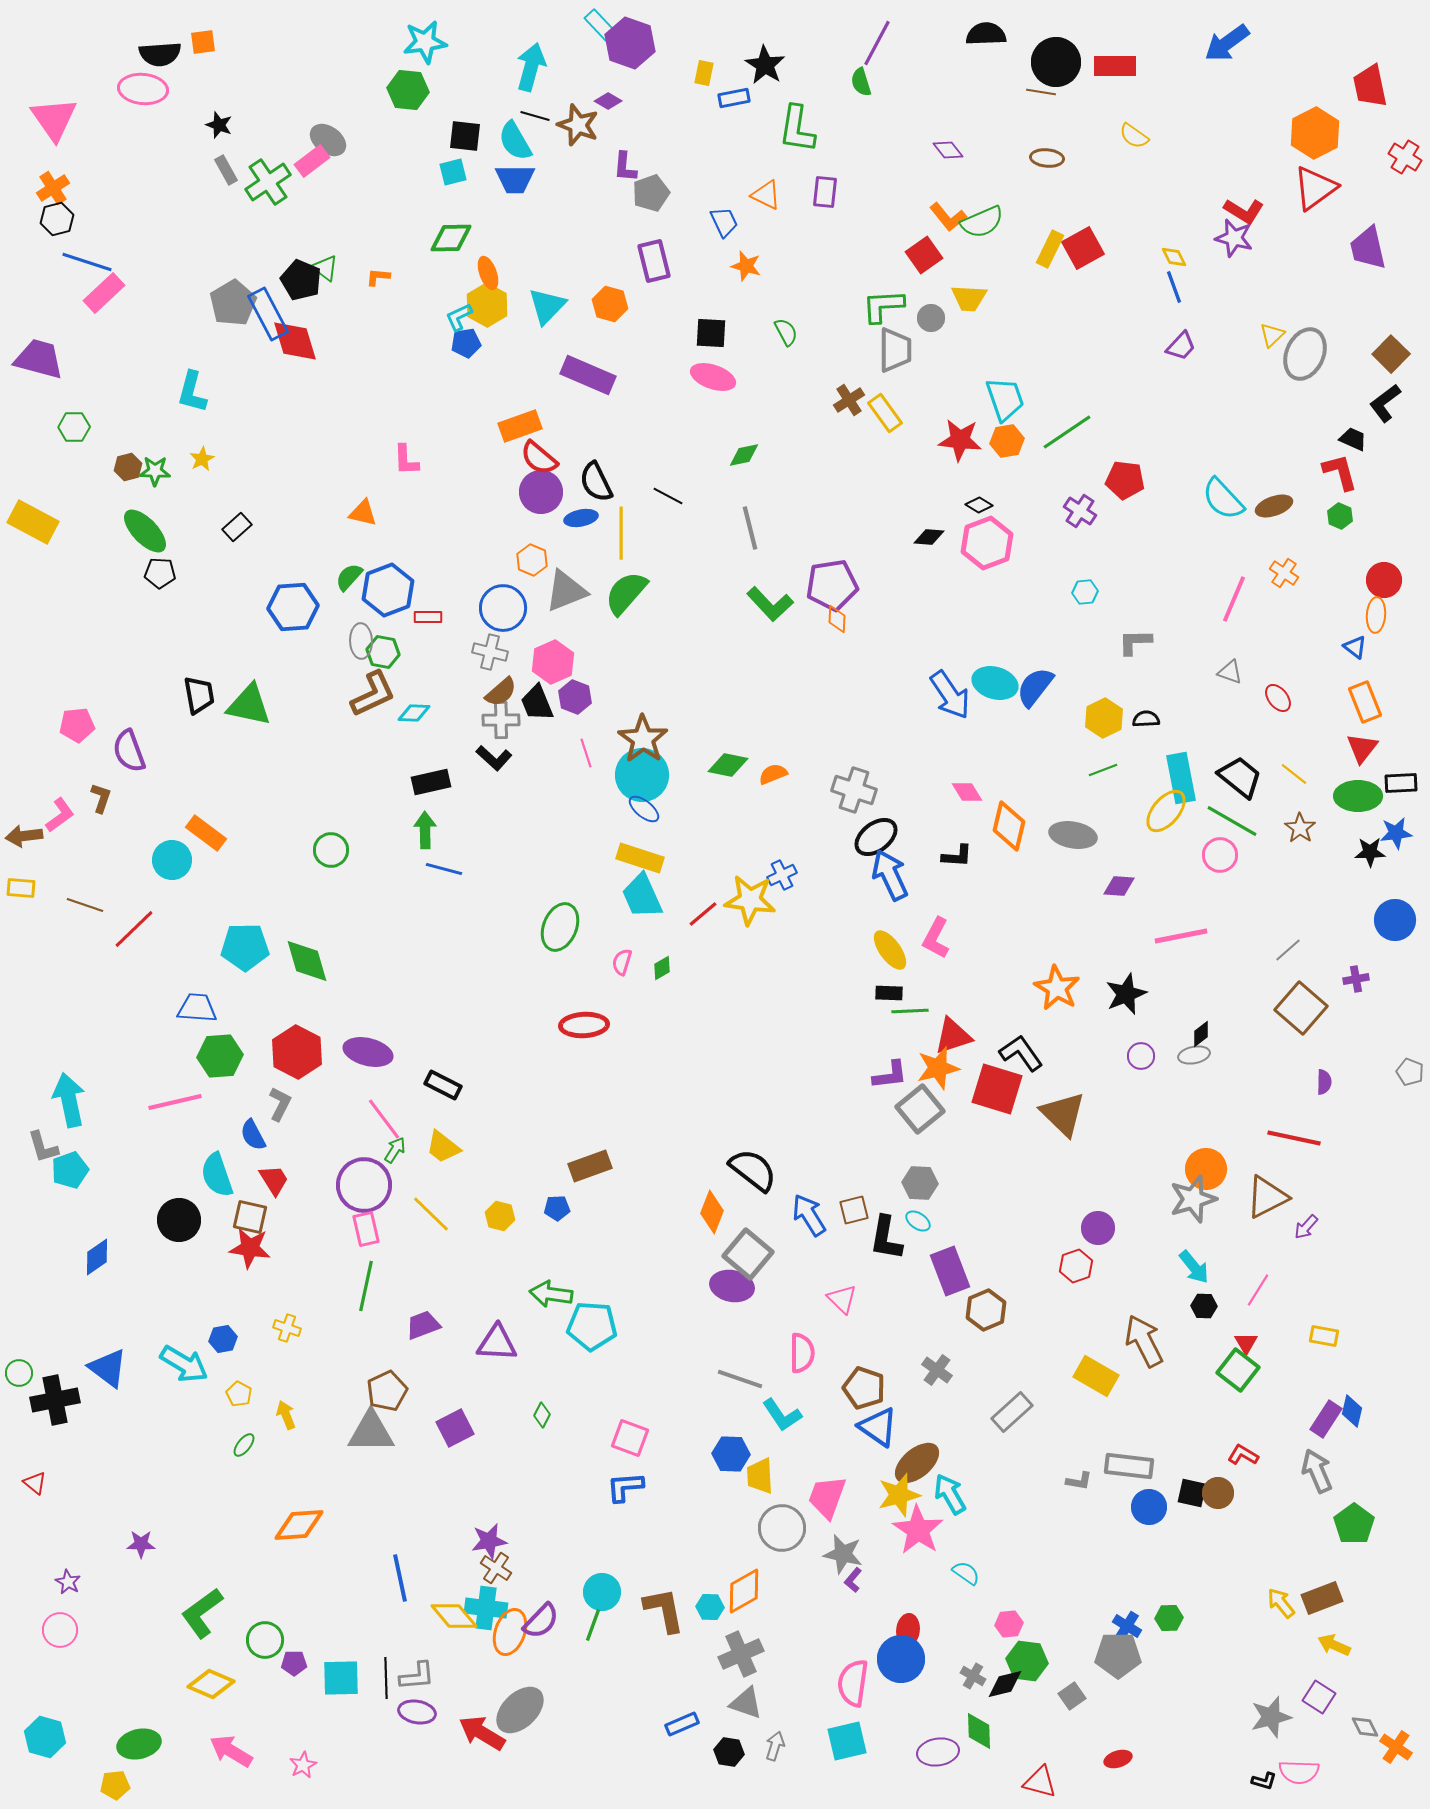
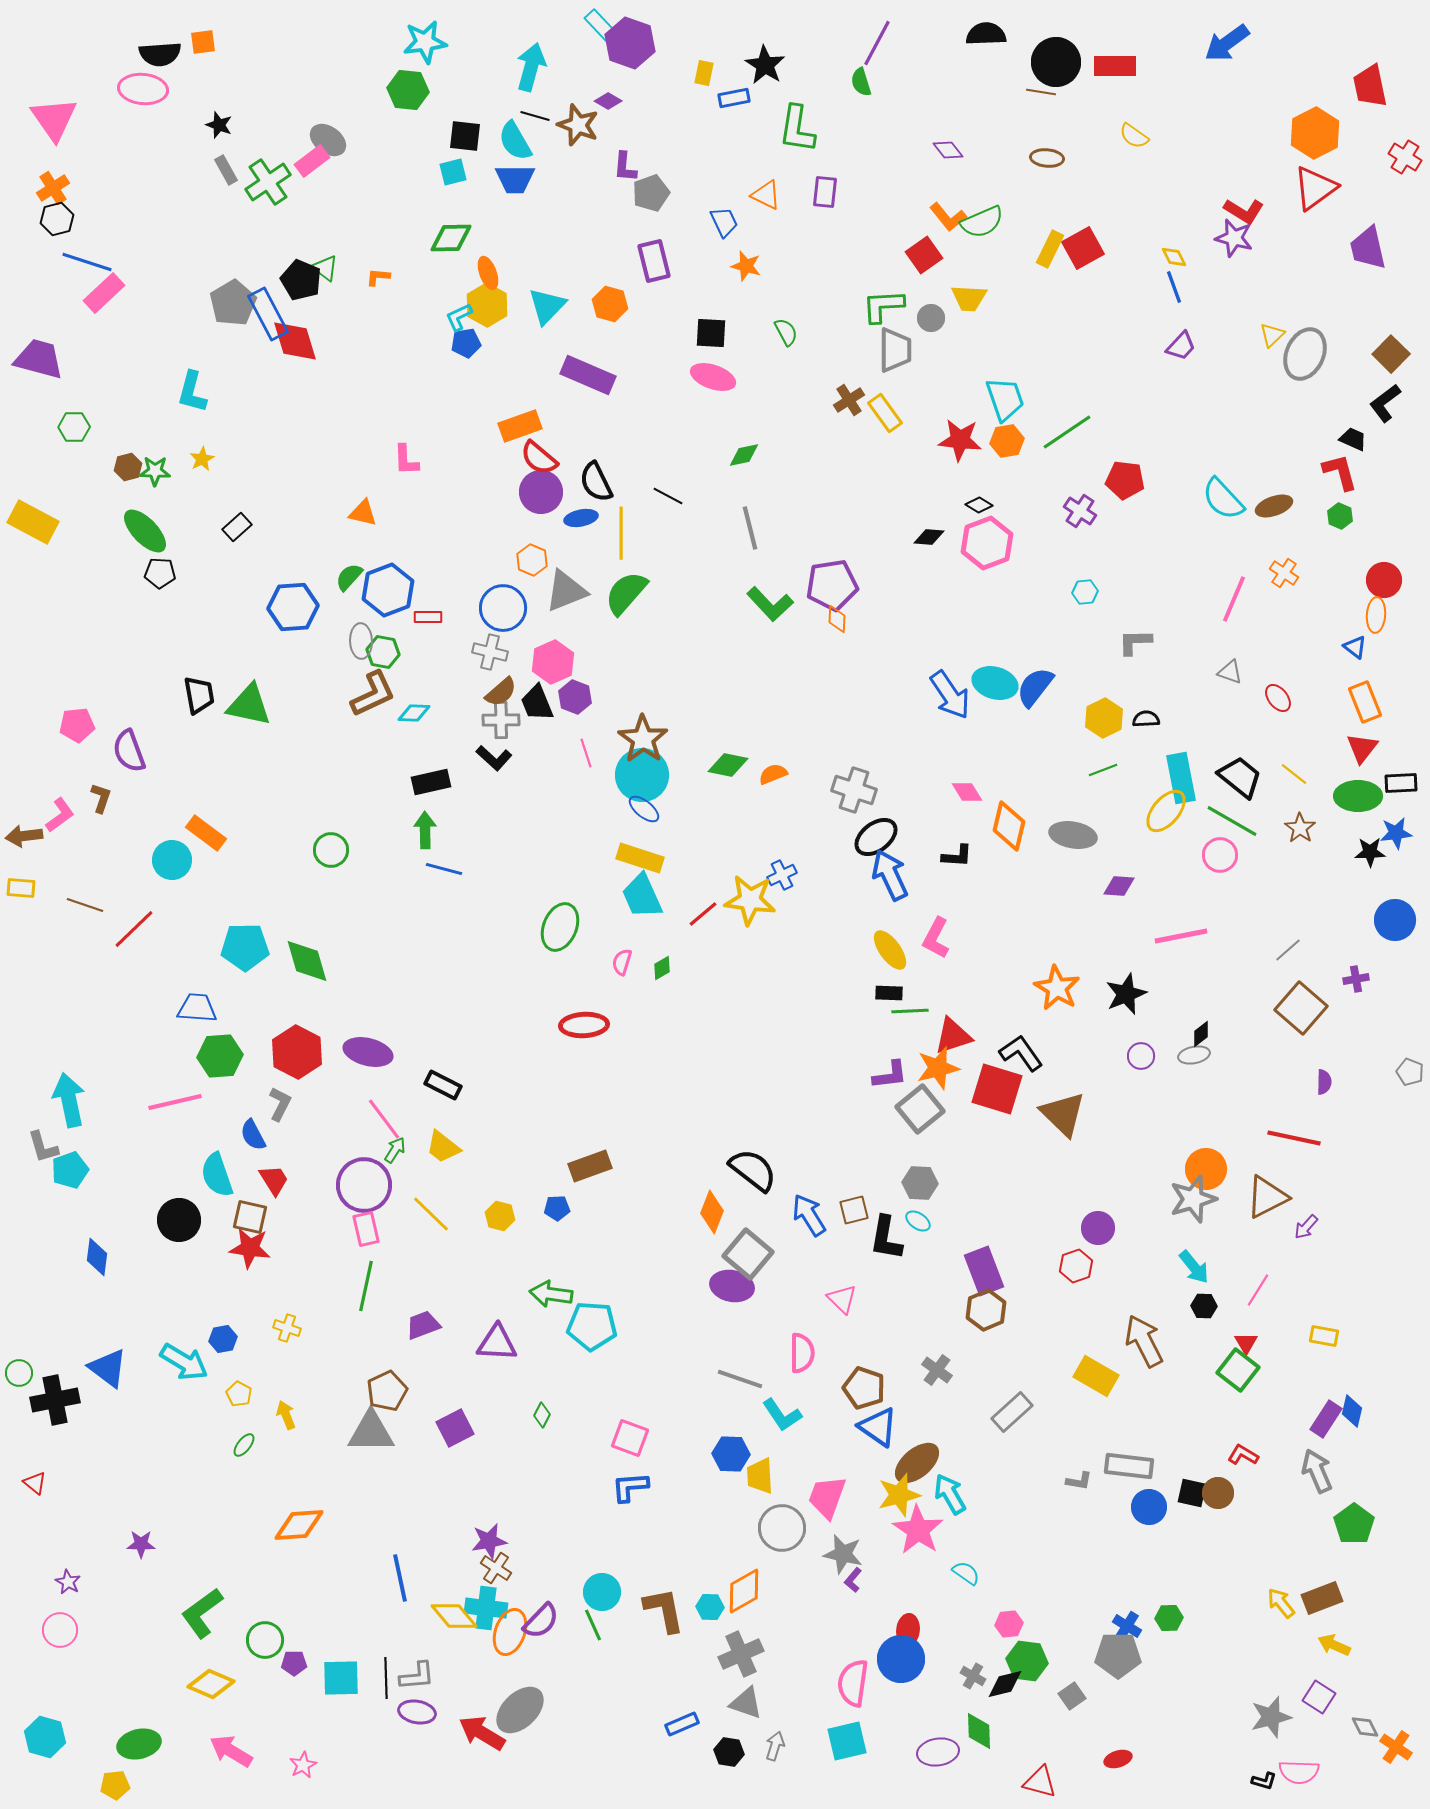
blue diamond at (97, 1257): rotated 48 degrees counterclockwise
purple rectangle at (950, 1271): moved 34 px right
cyan arrow at (184, 1364): moved 2 px up
blue L-shape at (625, 1487): moved 5 px right
green line at (593, 1625): rotated 44 degrees counterclockwise
